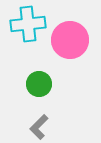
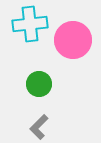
cyan cross: moved 2 px right
pink circle: moved 3 px right
